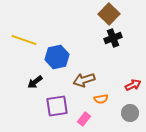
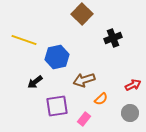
brown square: moved 27 px left
orange semicircle: rotated 32 degrees counterclockwise
